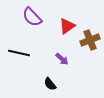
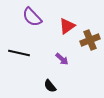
black semicircle: moved 2 px down
